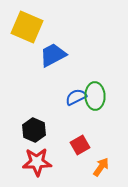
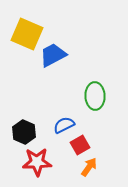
yellow square: moved 7 px down
blue semicircle: moved 12 px left, 28 px down
black hexagon: moved 10 px left, 2 px down
orange arrow: moved 12 px left
